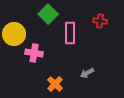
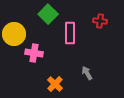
gray arrow: rotated 88 degrees clockwise
